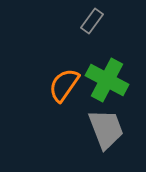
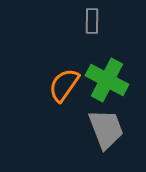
gray rectangle: rotated 35 degrees counterclockwise
